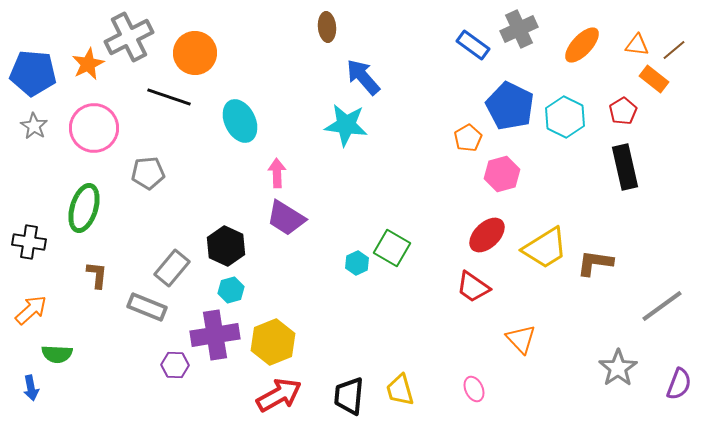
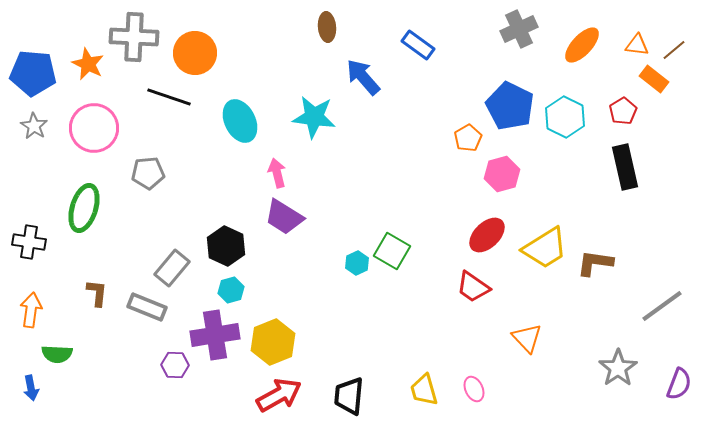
gray cross at (129, 37): moved 5 px right; rotated 30 degrees clockwise
blue rectangle at (473, 45): moved 55 px left
orange star at (88, 64): rotated 20 degrees counterclockwise
cyan star at (346, 125): moved 32 px left, 8 px up
pink arrow at (277, 173): rotated 12 degrees counterclockwise
purple trapezoid at (286, 218): moved 2 px left, 1 px up
green square at (392, 248): moved 3 px down
brown L-shape at (97, 275): moved 18 px down
orange arrow at (31, 310): rotated 40 degrees counterclockwise
orange triangle at (521, 339): moved 6 px right, 1 px up
yellow trapezoid at (400, 390): moved 24 px right
